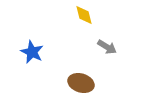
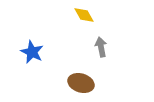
yellow diamond: rotated 15 degrees counterclockwise
gray arrow: moved 6 px left; rotated 132 degrees counterclockwise
